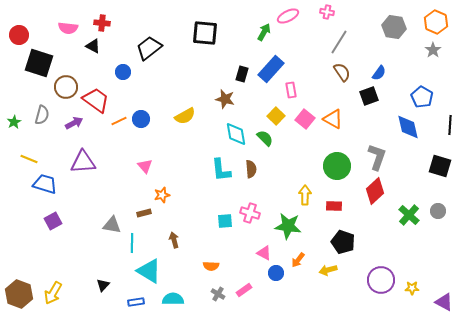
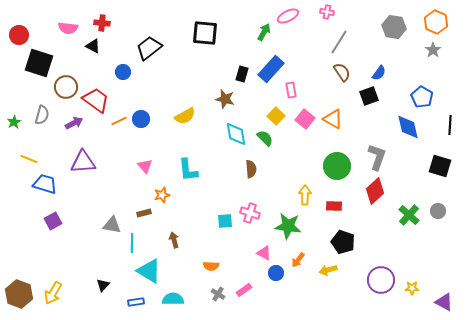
cyan L-shape at (221, 170): moved 33 px left
